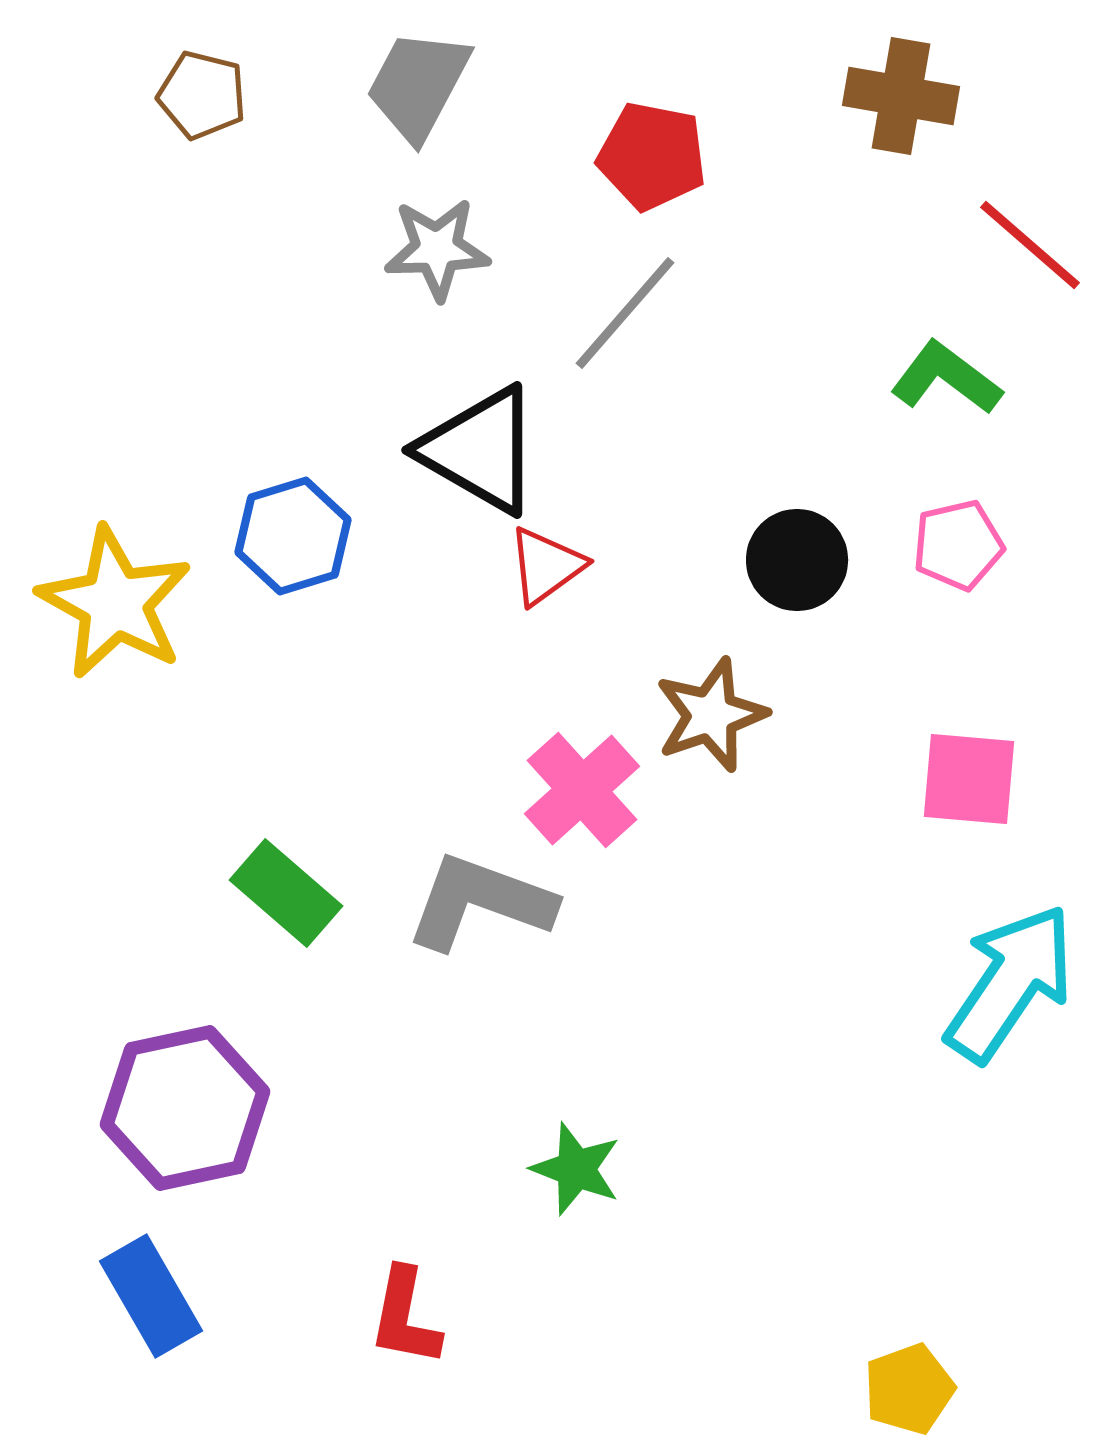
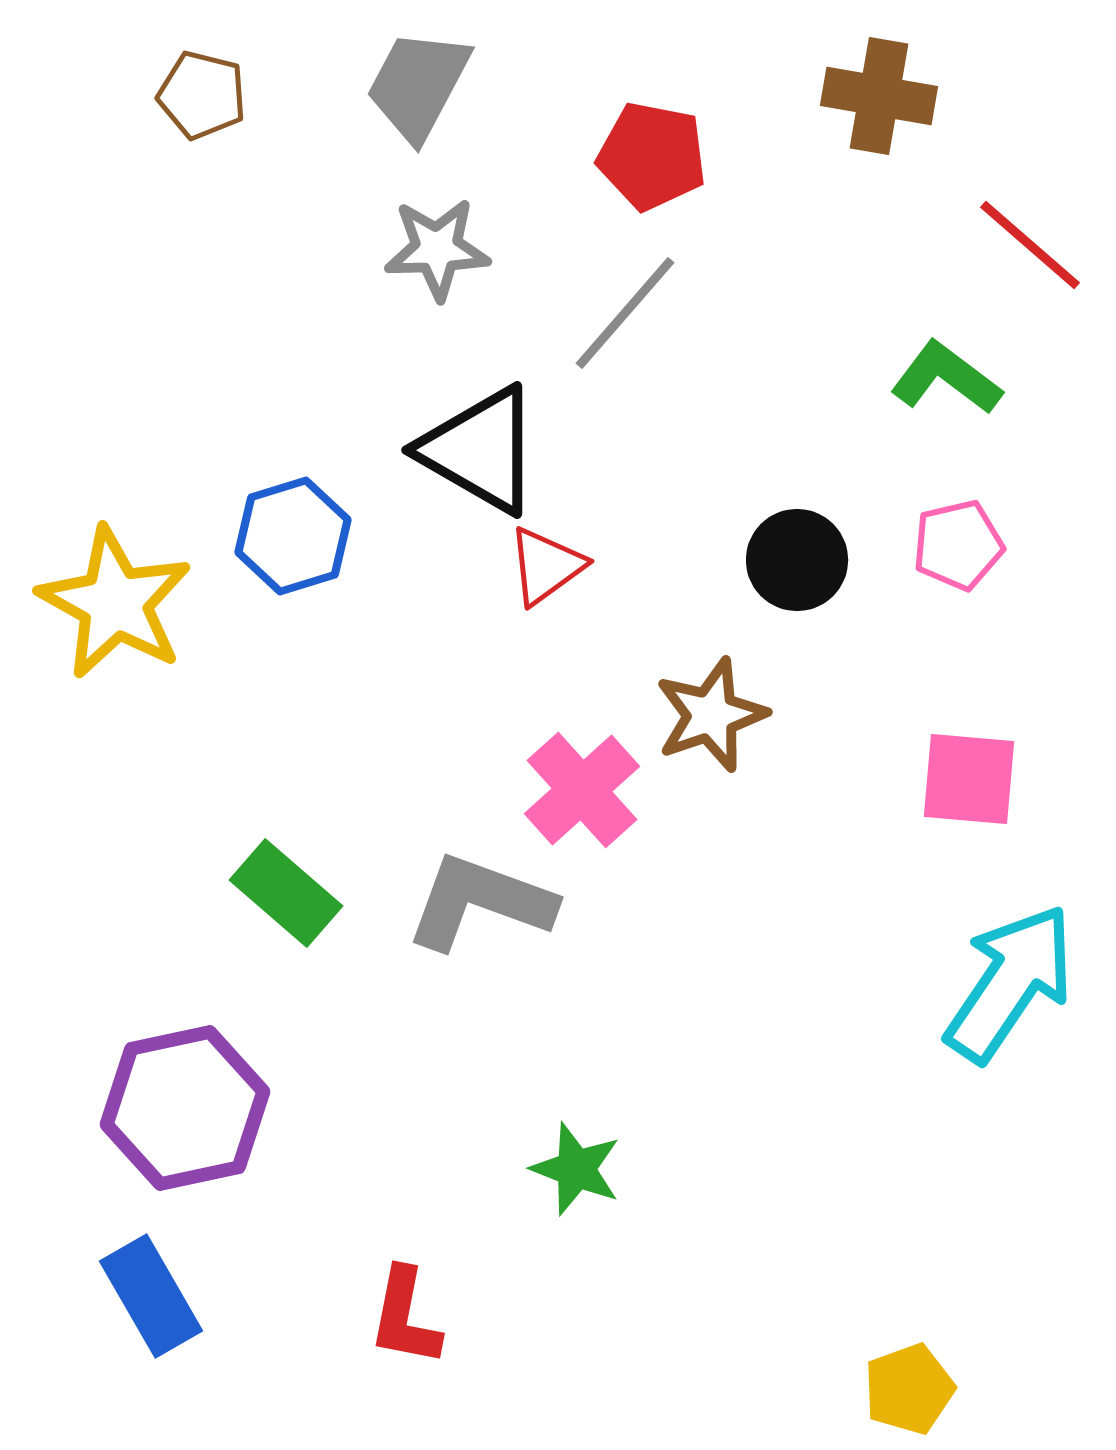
brown cross: moved 22 px left
